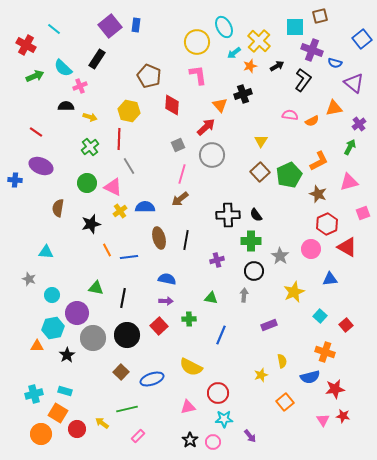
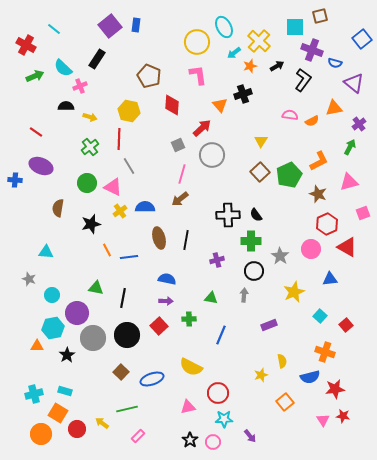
red arrow at (206, 127): moved 4 px left, 1 px down
